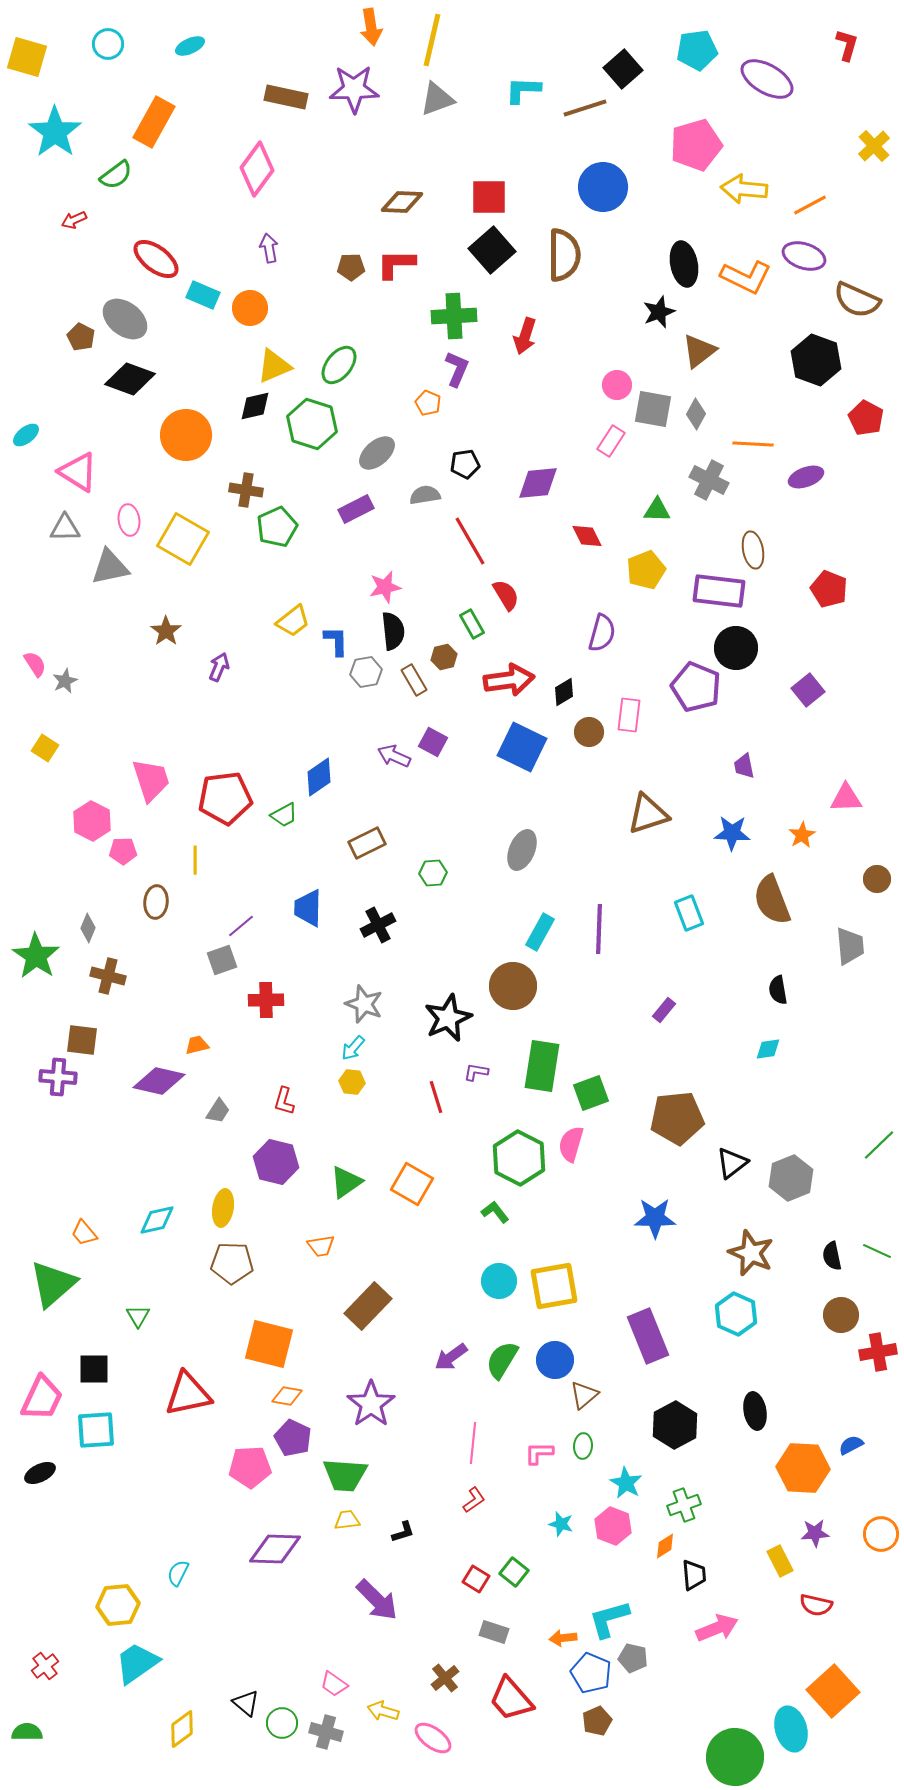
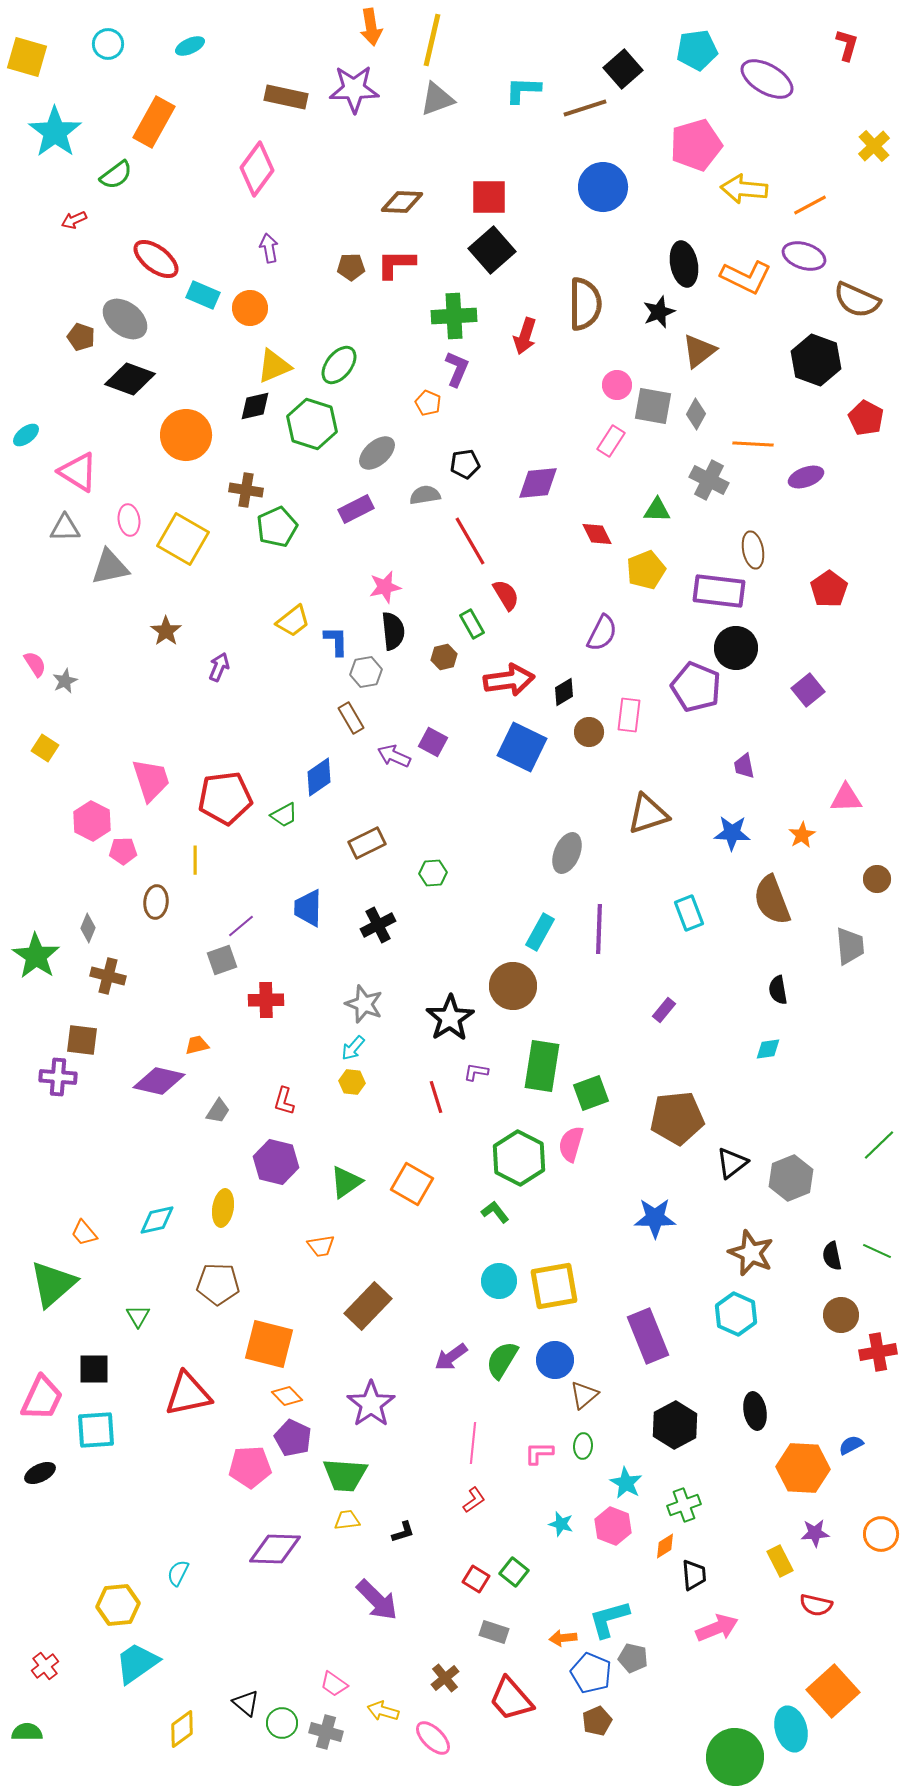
brown semicircle at (564, 255): moved 21 px right, 49 px down
brown pentagon at (81, 337): rotated 8 degrees counterclockwise
gray square at (653, 409): moved 3 px up
red diamond at (587, 536): moved 10 px right, 2 px up
red pentagon at (829, 589): rotated 15 degrees clockwise
purple semicircle at (602, 633): rotated 12 degrees clockwise
brown rectangle at (414, 680): moved 63 px left, 38 px down
gray ellipse at (522, 850): moved 45 px right, 3 px down
black star at (448, 1018): moved 2 px right; rotated 9 degrees counterclockwise
brown pentagon at (232, 1263): moved 14 px left, 21 px down
orange diamond at (287, 1396): rotated 36 degrees clockwise
pink ellipse at (433, 1738): rotated 9 degrees clockwise
